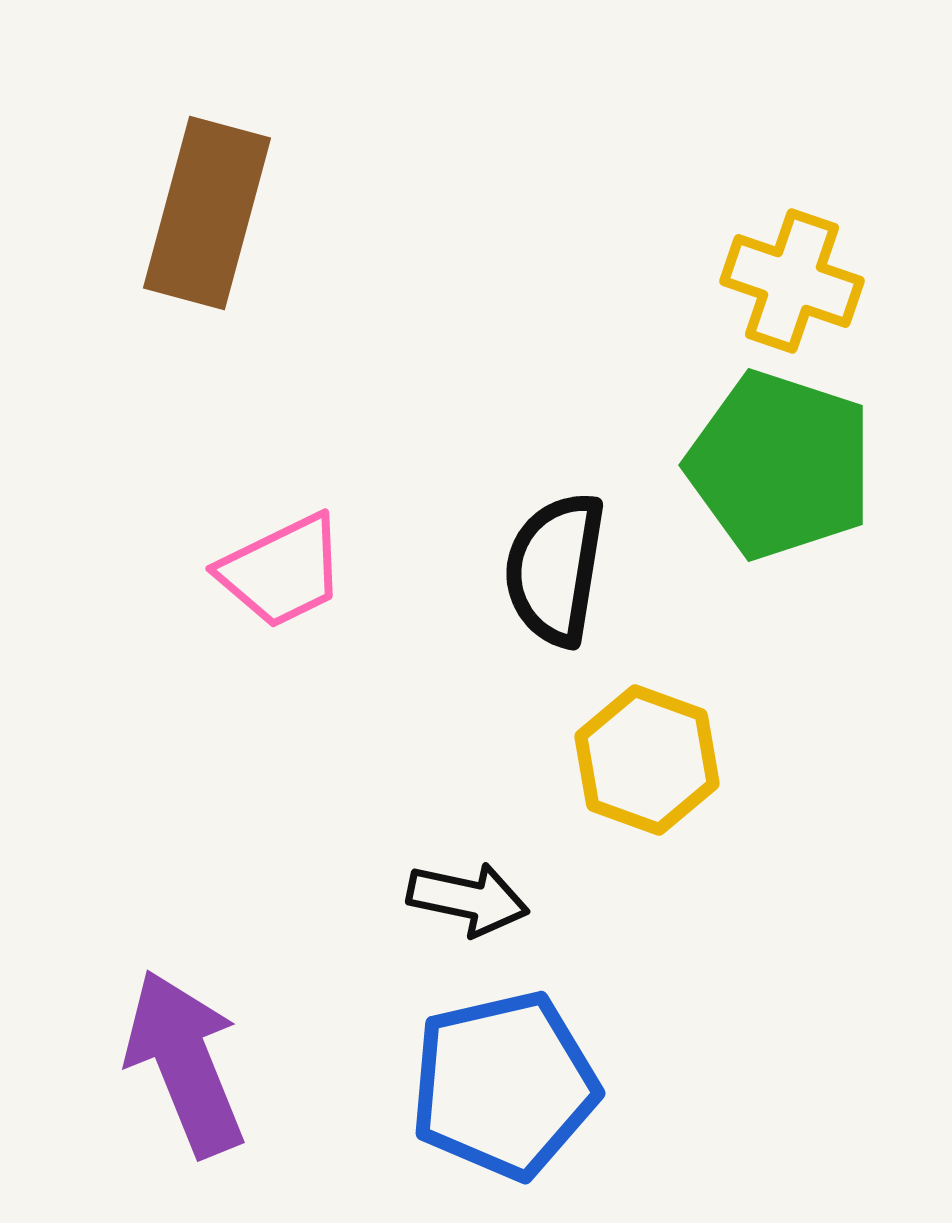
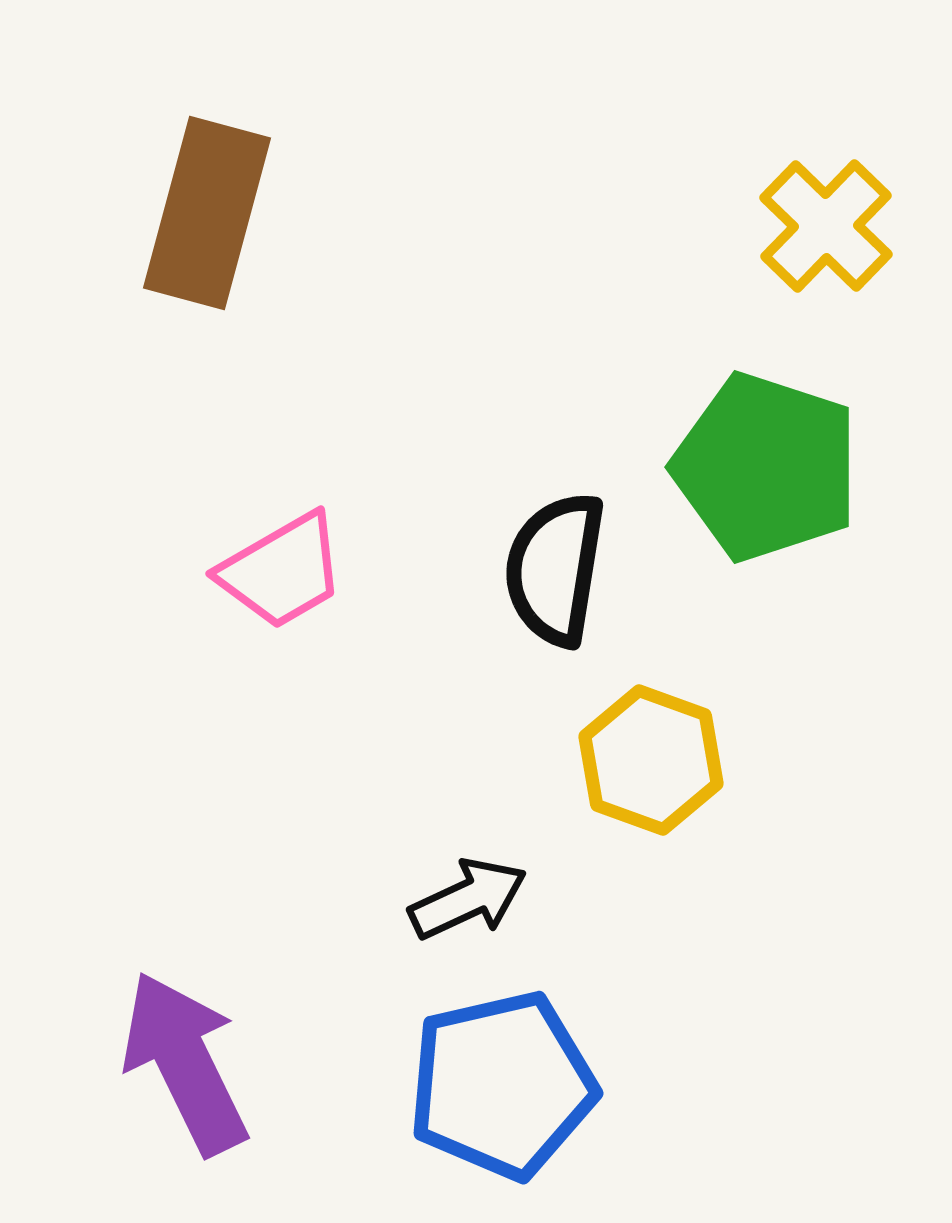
yellow cross: moved 34 px right, 55 px up; rotated 25 degrees clockwise
green pentagon: moved 14 px left, 2 px down
pink trapezoid: rotated 4 degrees counterclockwise
yellow hexagon: moved 4 px right
black arrow: rotated 37 degrees counterclockwise
purple arrow: rotated 4 degrees counterclockwise
blue pentagon: moved 2 px left
